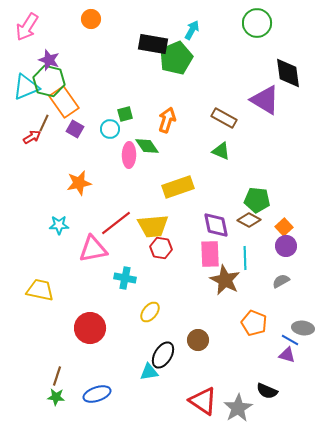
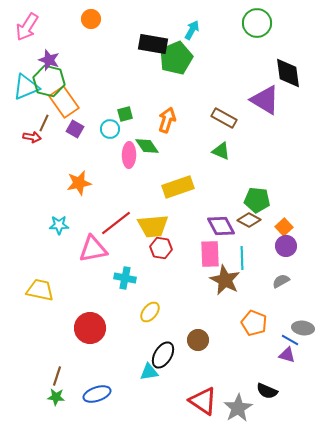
red arrow at (32, 137): rotated 42 degrees clockwise
purple diamond at (216, 225): moved 5 px right, 1 px down; rotated 16 degrees counterclockwise
cyan line at (245, 258): moved 3 px left
